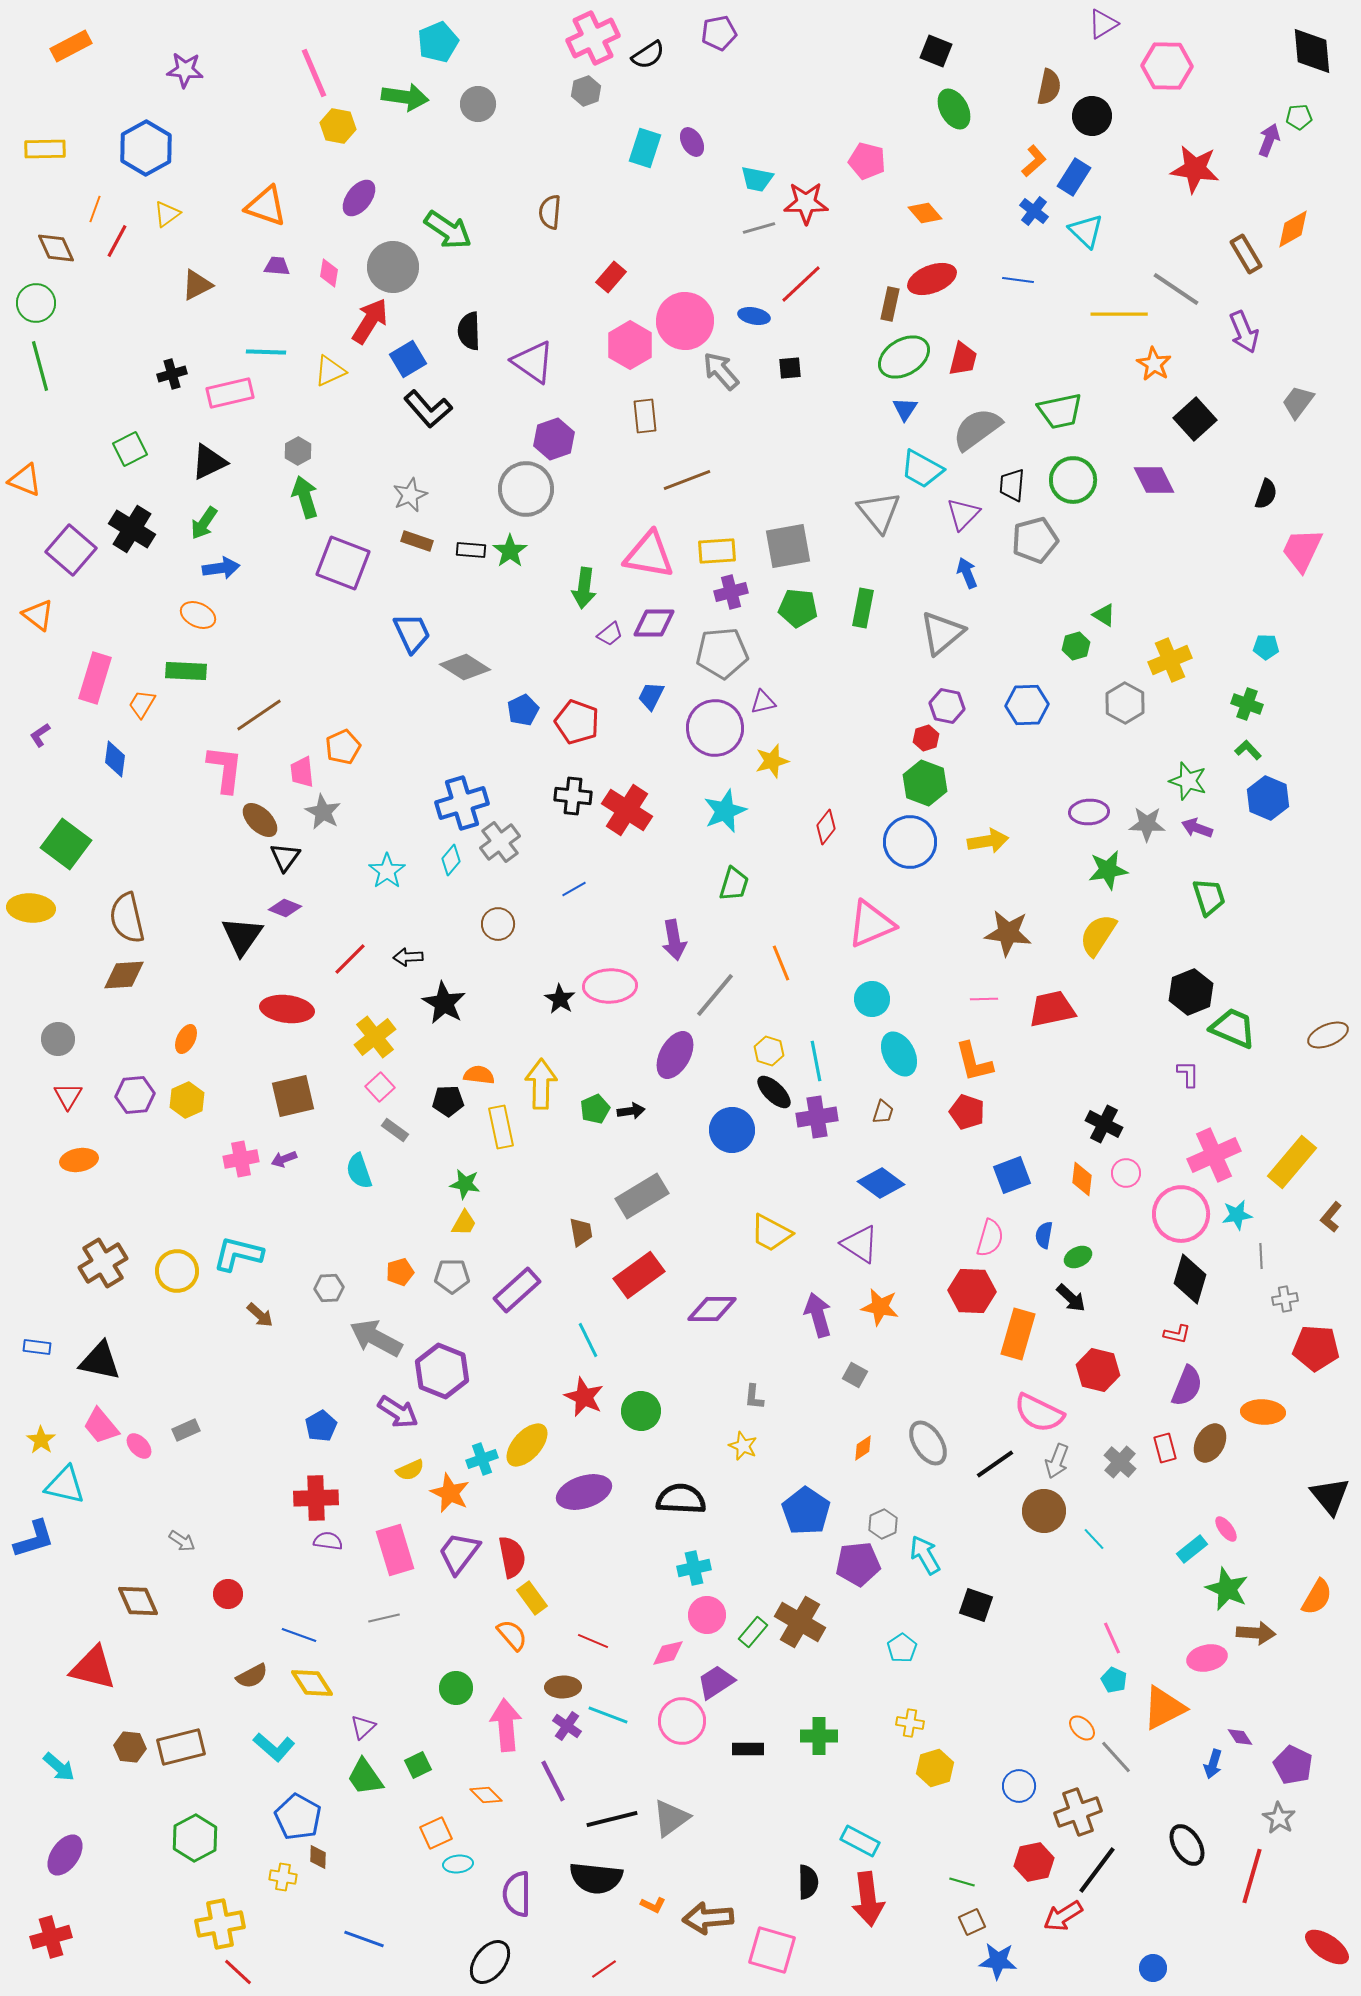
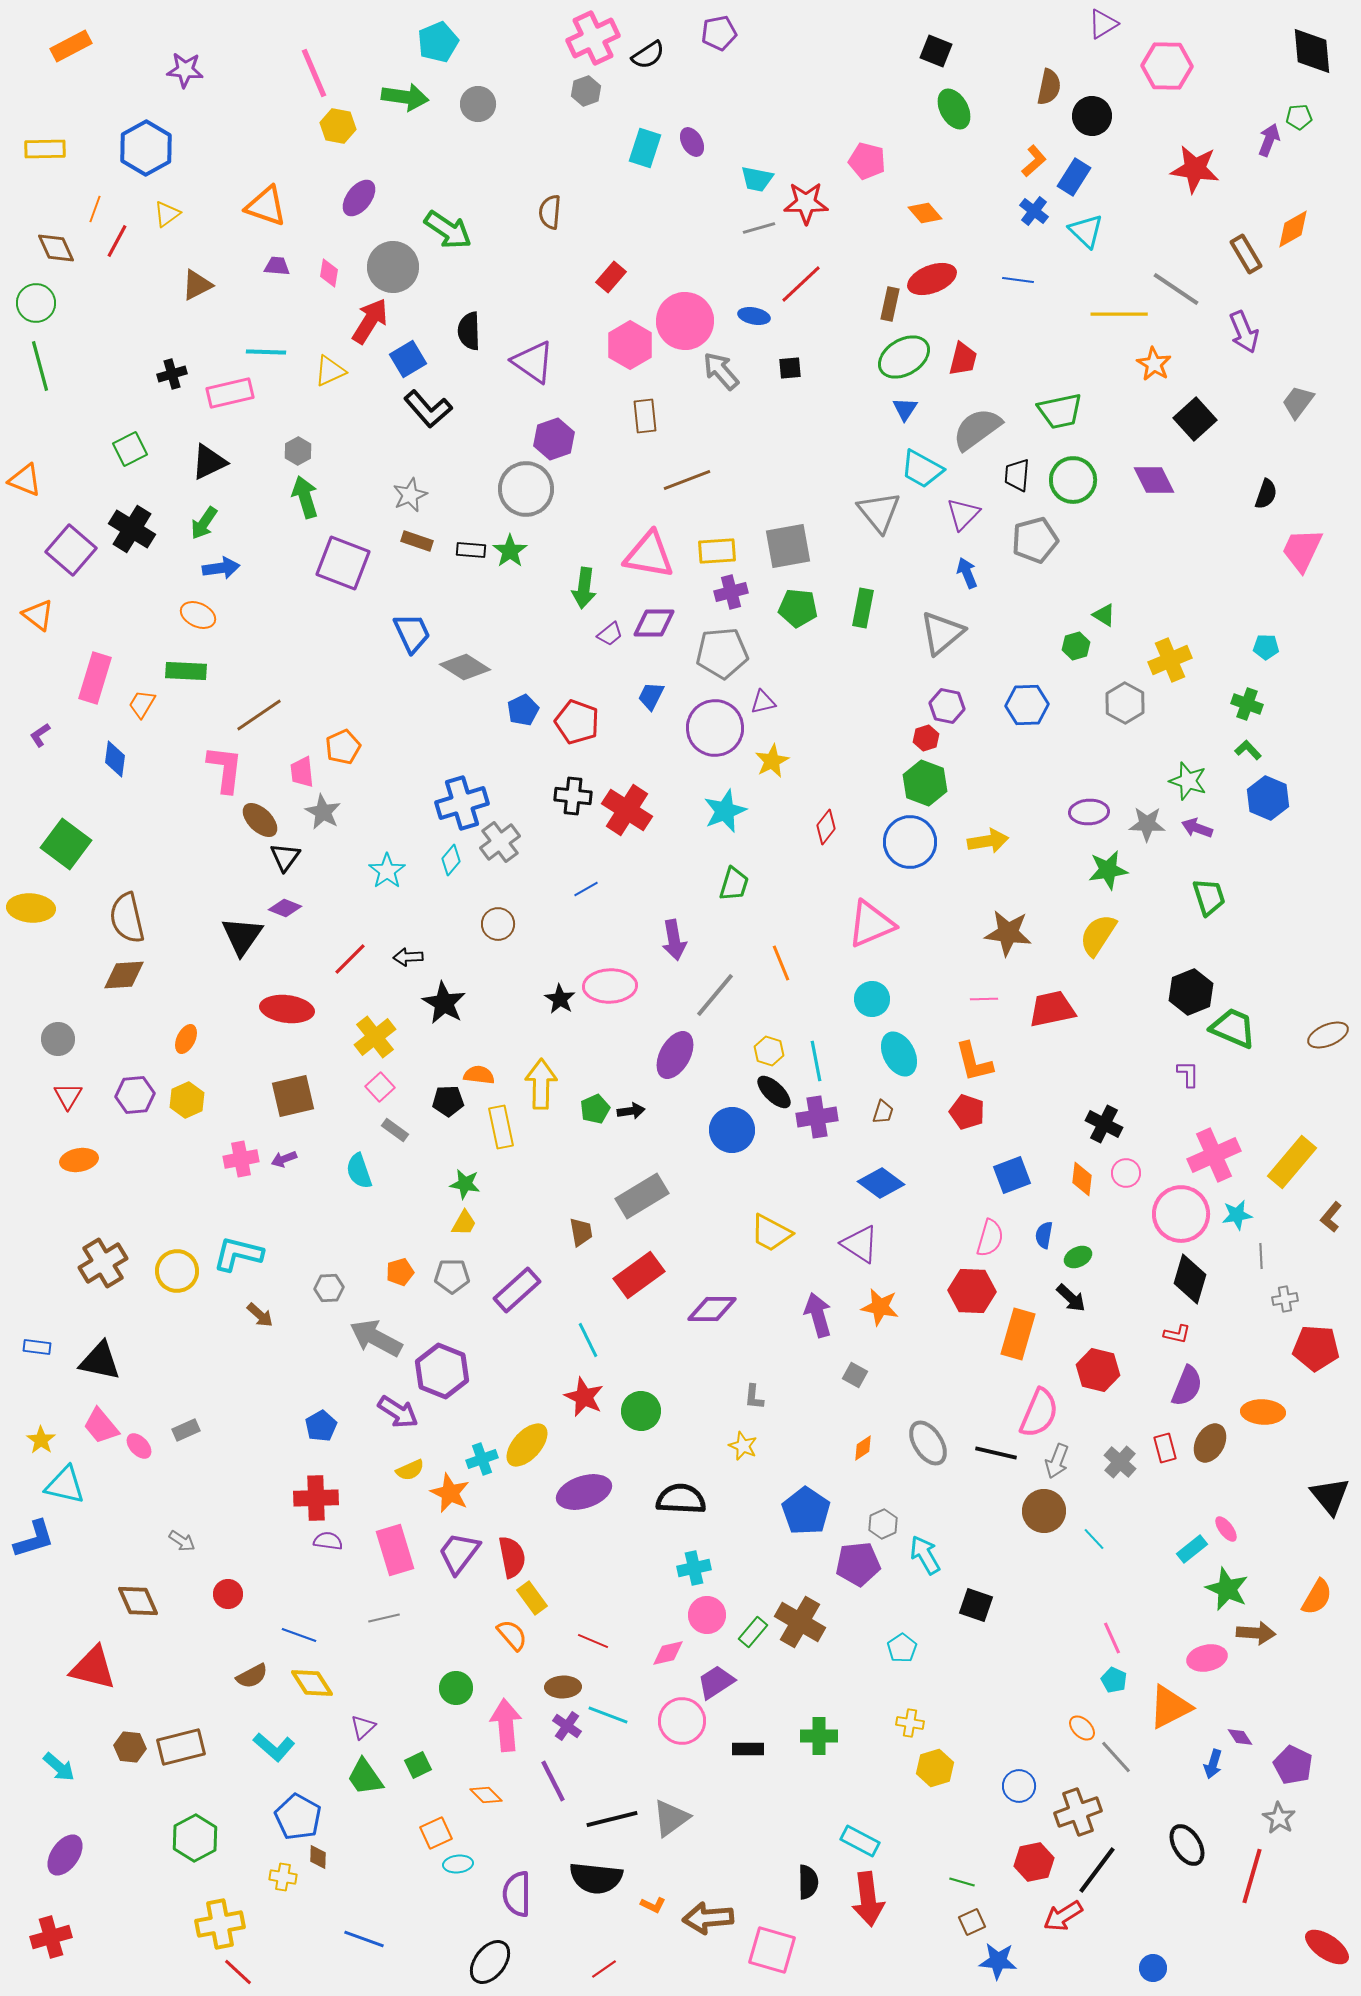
black trapezoid at (1012, 485): moved 5 px right, 10 px up
yellow star at (772, 761): rotated 12 degrees counterclockwise
blue line at (574, 889): moved 12 px right
pink semicircle at (1039, 1413): rotated 93 degrees counterclockwise
black line at (995, 1464): moved 1 px right, 11 px up; rotated 48 degrees clockwise
orange triangle at (1164, 1708): moved 6 px right, 1 px up
